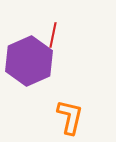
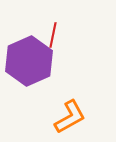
orange L-shape: rotated 48 degrees clockwise
